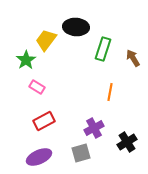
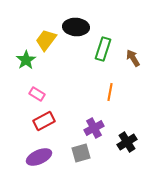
pink rectangle: moved 7 px down
